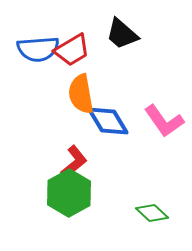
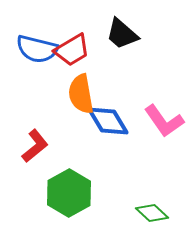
blue semicircle: moved 1 px left; rotated 18 degrees clockwise
red L-shape: moved 39 px left, 16 px up
